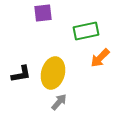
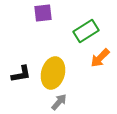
green rectangle: rotated 20 degrees counterclockwise
